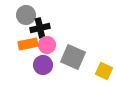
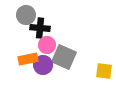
black cross: rotated 18 degrees clockwise
orange rectangle: moved 15 px down
gray square: moved 9 px left
yellow square: rotated 18 degrees counterclockwise
